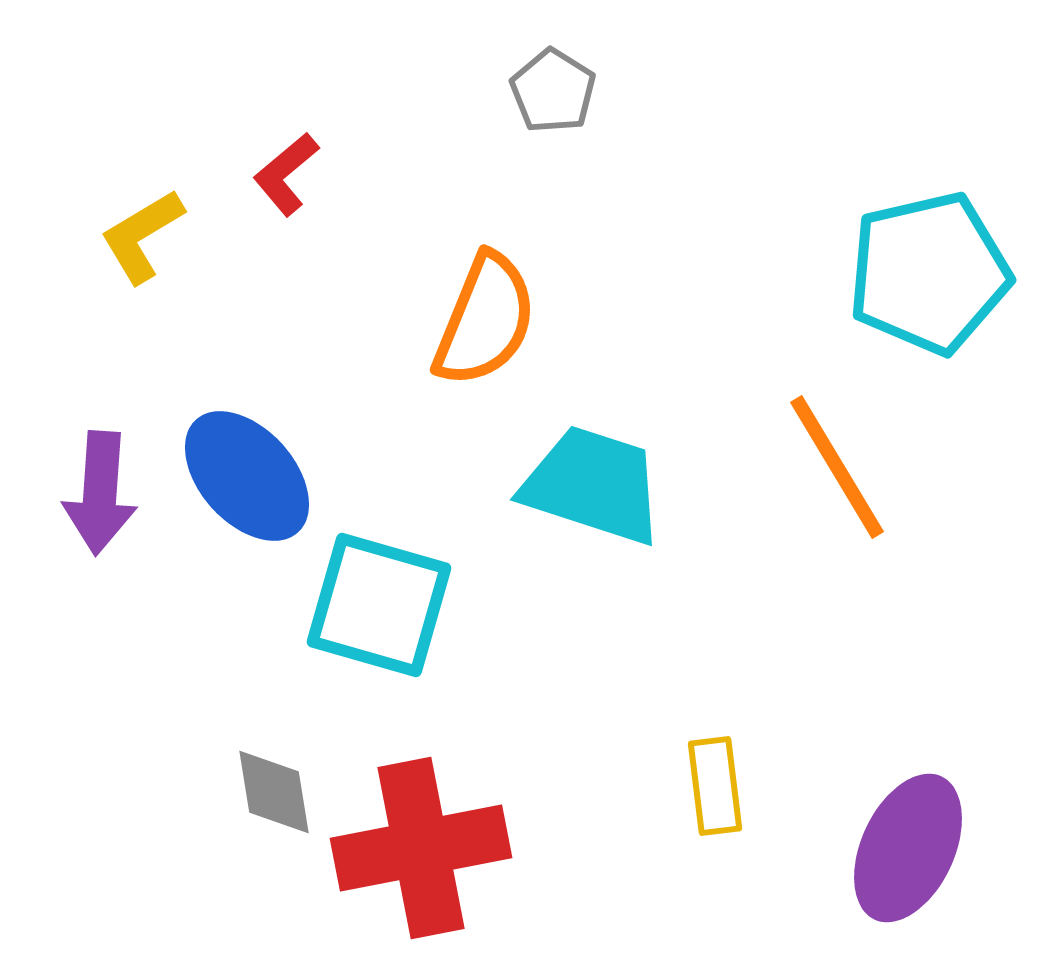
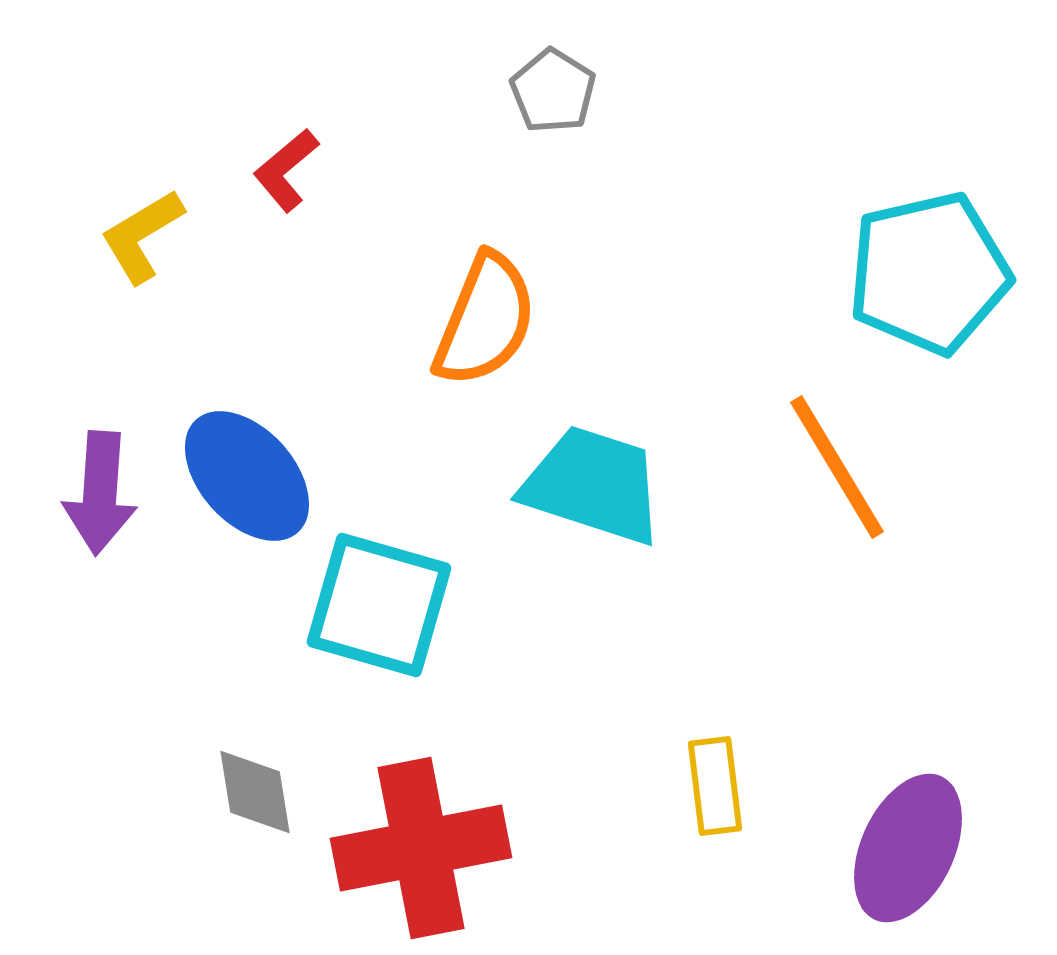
red L-shape: moved 4 px up
gray diamond: moved 19 px left
